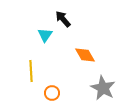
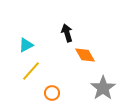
black arrow: moved 4 px right, 14 px down; rotated 24 degrees clockwise
cyan triangle: moved 19 px left, 10 px down; rotated 28 degrees clockwise
yellow line: rotated 45 degrees clockwise
gray star: rotated 10 degrees clockwise
